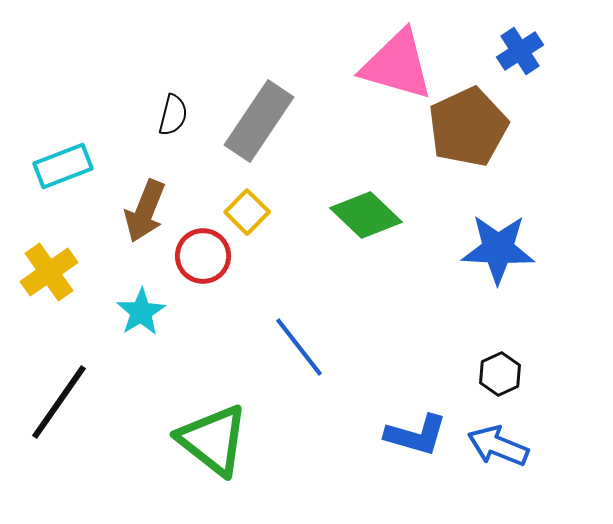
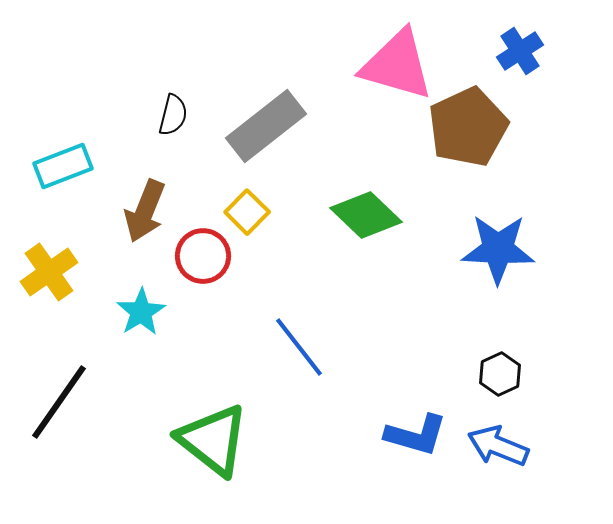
gray rectangle: moved 7 px right, 5 px down; rotated 18 degrees clockwise
